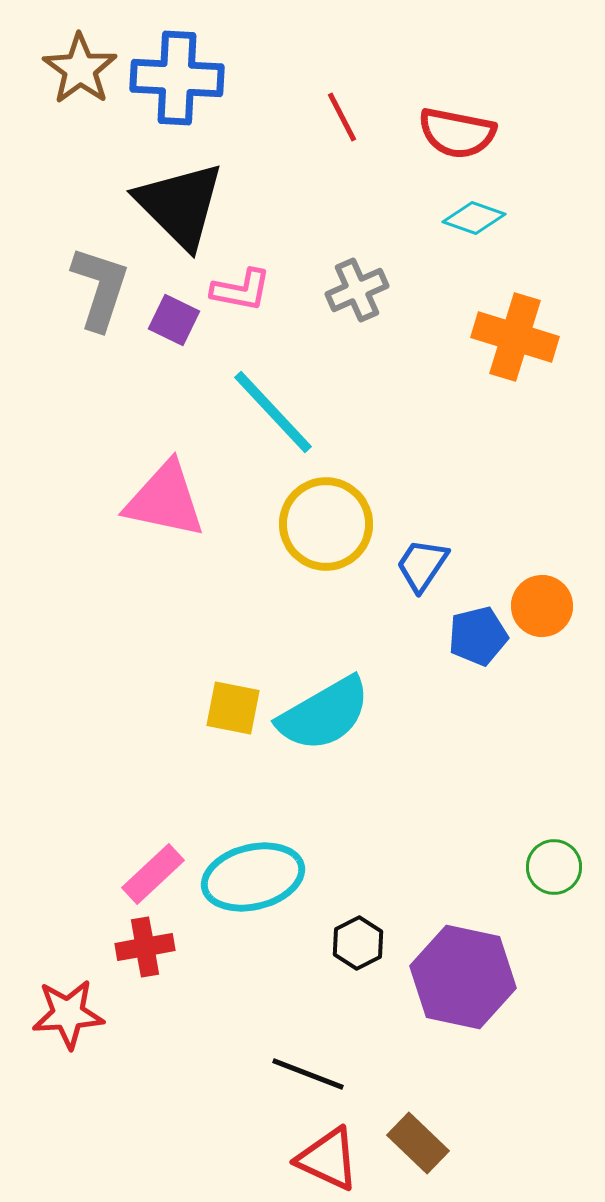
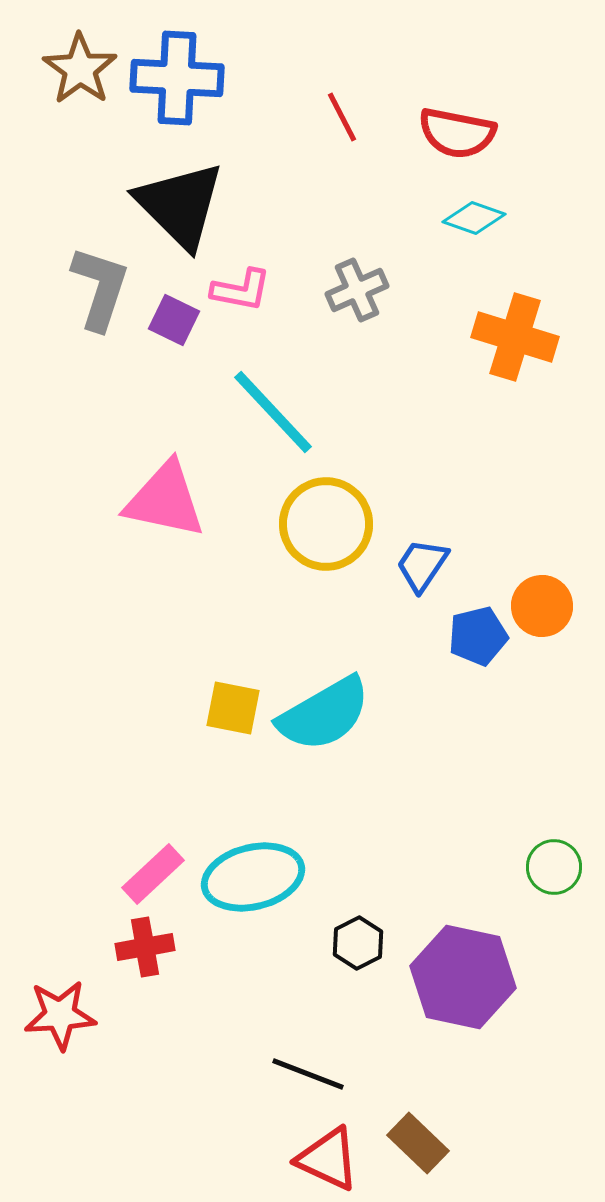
red star: moved 8 px left, 1 px down
